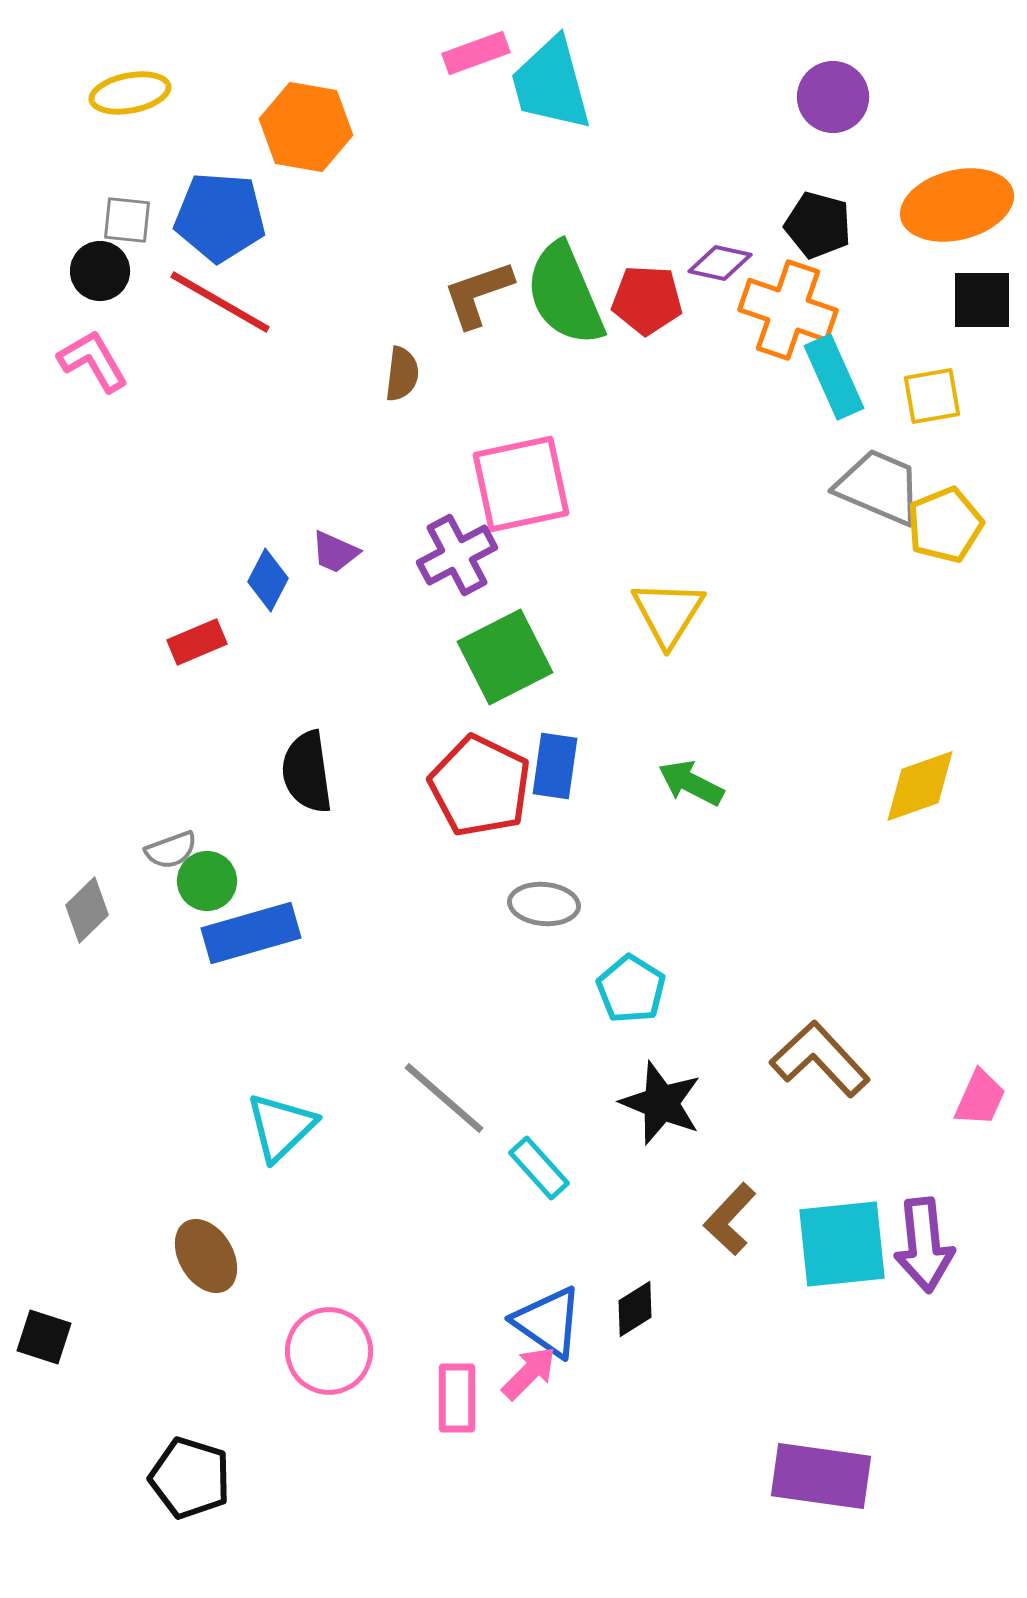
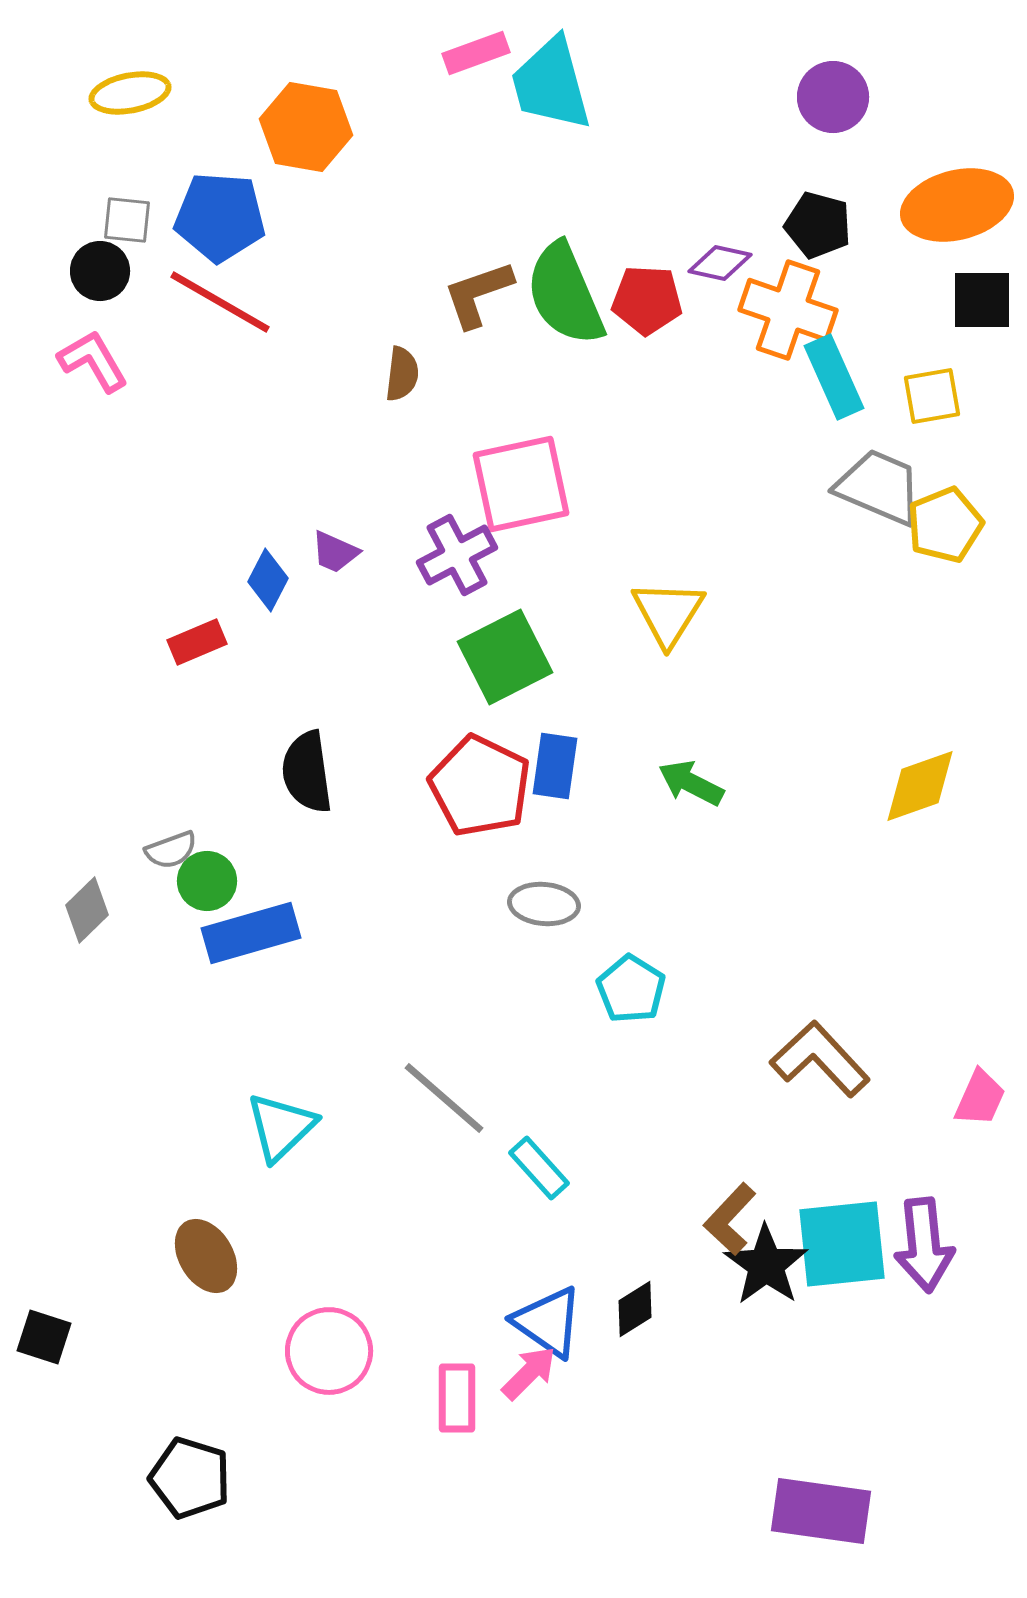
black star at (661, 1103): moved 105 px right, 162 px down; rotated 14 degrees clockwise
purple rectangle at (821, 1476): moved 35 px down
